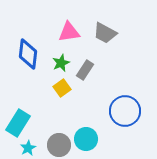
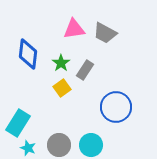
pink triangle: moved 5 px right, 3 px up
green star: rotated 12 degrees counterclockwise
blue circle: moved 9 px left, 4 px up
cyan circle: moved 5 px right, 6 px down
cyan star: rotated 21 degrees counterclockwise
